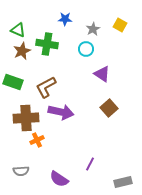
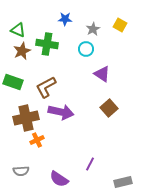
brown cross: rotated 10 degrees counterclockwise
